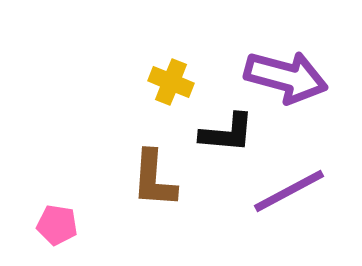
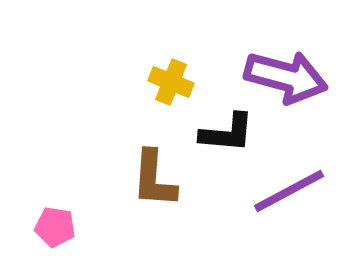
pink pentagon: moved 2 px left, 2 px down
